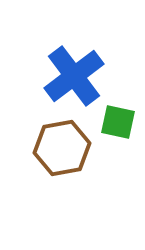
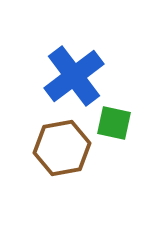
green square: moved 4 px left, 1 px down
